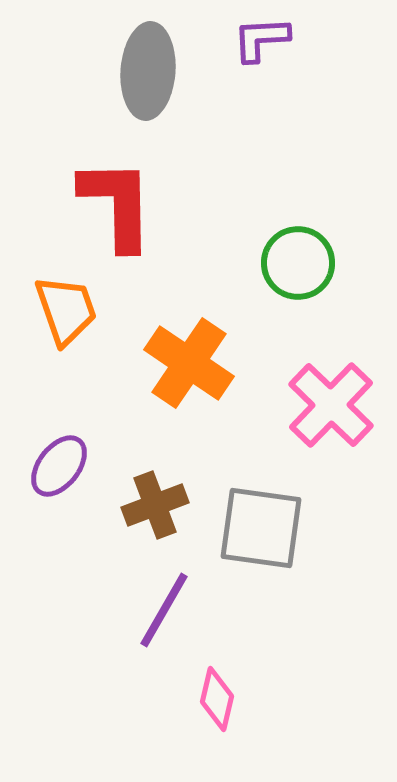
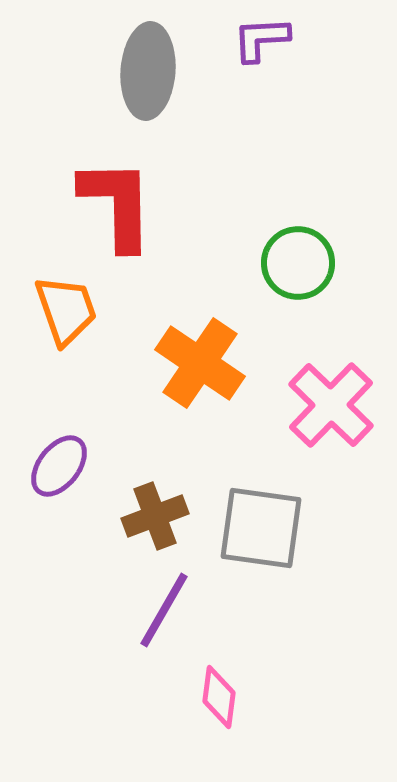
orange cross: moved 11 px right
brown cross: moved 11 px down
pink diamond: moved 2 px right, 2 px up; rotated 6 degrees counterclockwise
